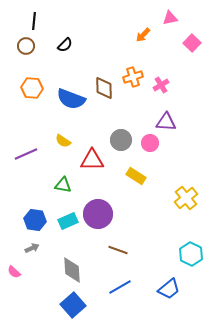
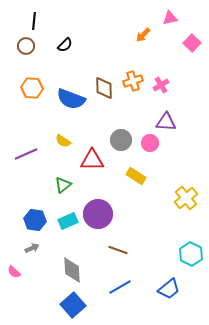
orange cross: moved 4 px down
green triangle: rotated 48 degrees counterclockwise
